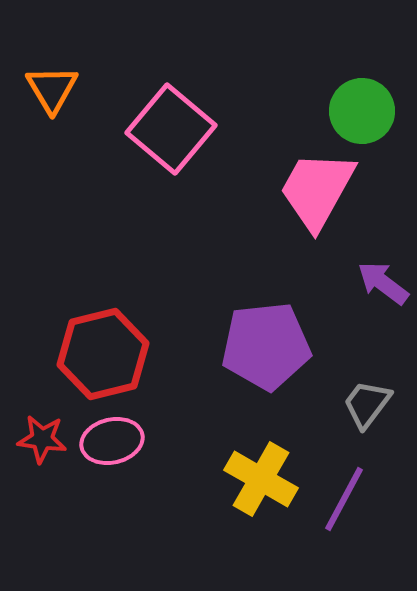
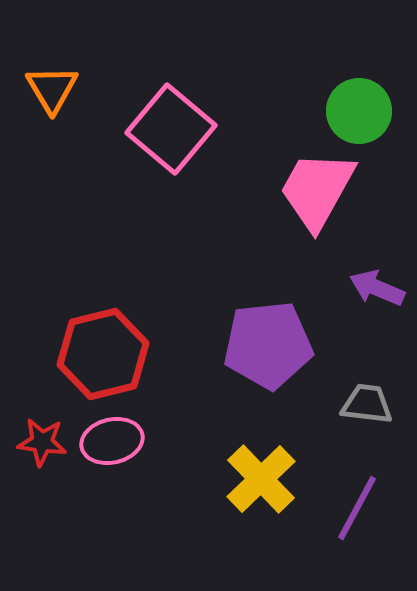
green circle: moved 3 px left
purple arrow: moved 6 px left, 5 px down; rotated 14 degrees counterclockwise
purple pentagon: moved 2 px right, 1 px up
gray trapezoid: rotated 60 degrees clockwise
red star: moved 3 px down
yellow cross: rotated 16 degrees clockwise
purple line: moved 13 px right, 9 px down
